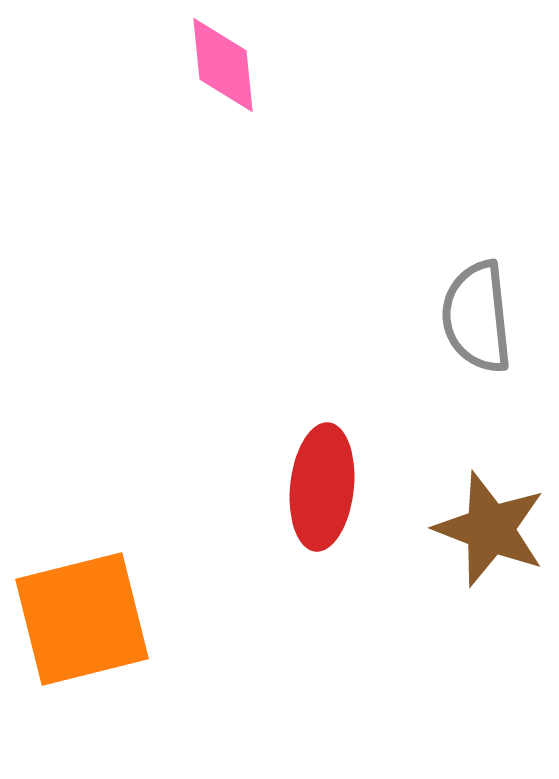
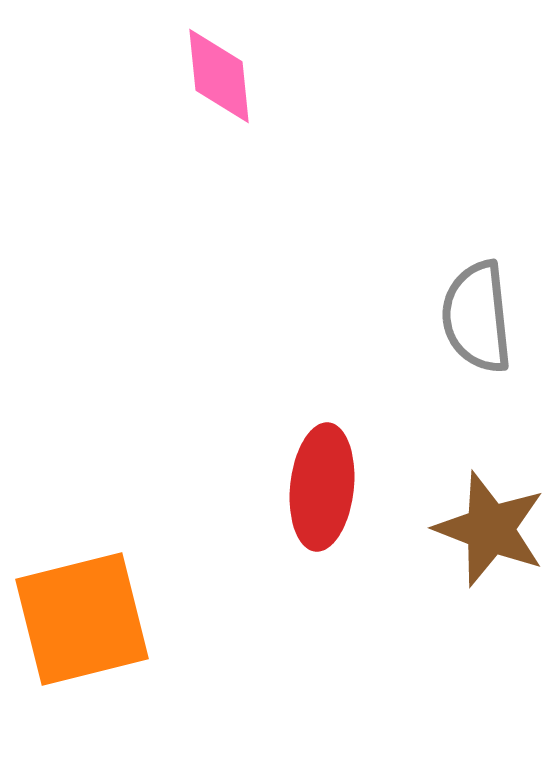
pink diamond: moved 4 px left, 11 px down
